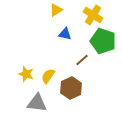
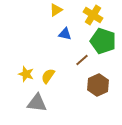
brown hexagon: moved 27 px right, 3 px up
